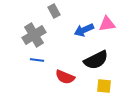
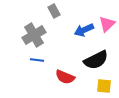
pink triangle: rotated 36 degrees counterclockwise
